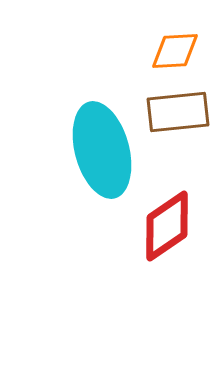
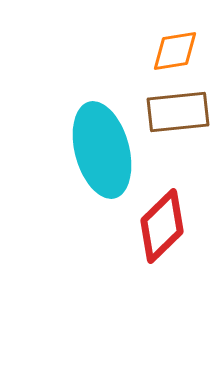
orange diamond: rotated 6 degrees counterclockwise
red diamond: moved 5 px left; rotated 10 degrees counterclockwise
